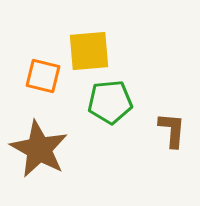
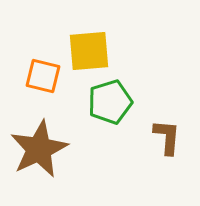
green pentagon: rotated 12 degrees counterclockwise
brown L-shape: moved 5 px left, 7 px down
brown star: rotated 18 degrees clockwise
